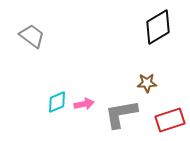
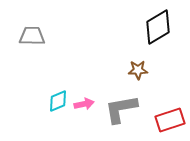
gray trapezoid: rotated 36 degrees counterclockwise
brown star: moved 9 px left, 13 px up
cyan diamond: moved 1 px right, 1 px up
gray L-shape: moved 5 px up
